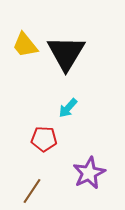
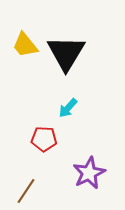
brown line: moved 6 px left
